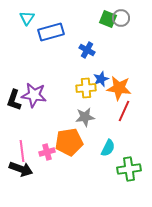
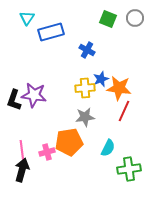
gray circle: moved 14 px right
yellow cross: moved 1 px left
black arrow: moved 1 px right, 1 px down; rotated 95 degrees counterclockwise
